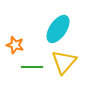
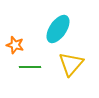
yellow triangle: moved 7 px right, 2 px down
green line: moved 2 px left
